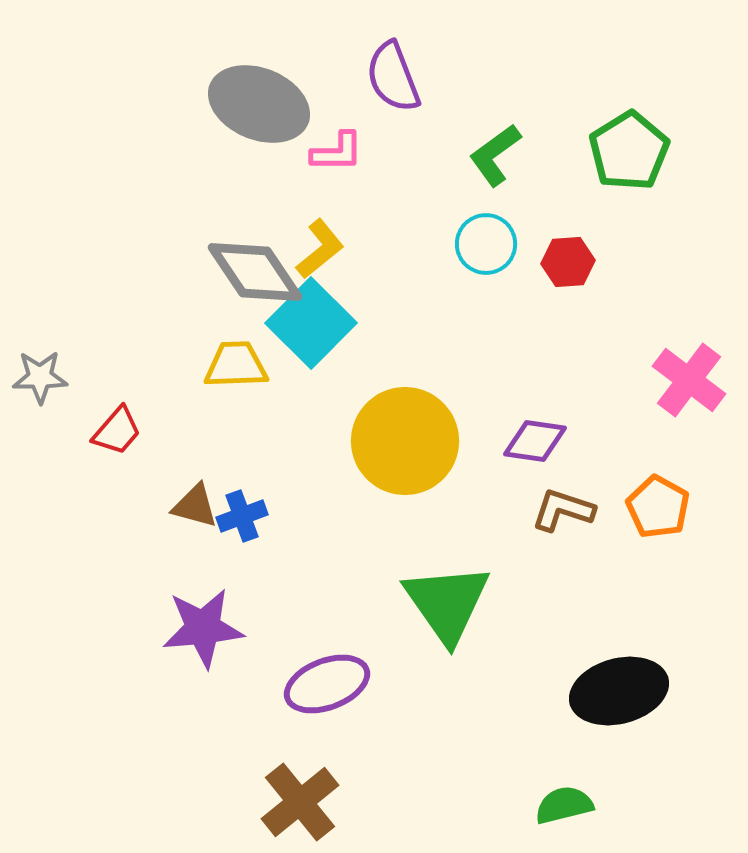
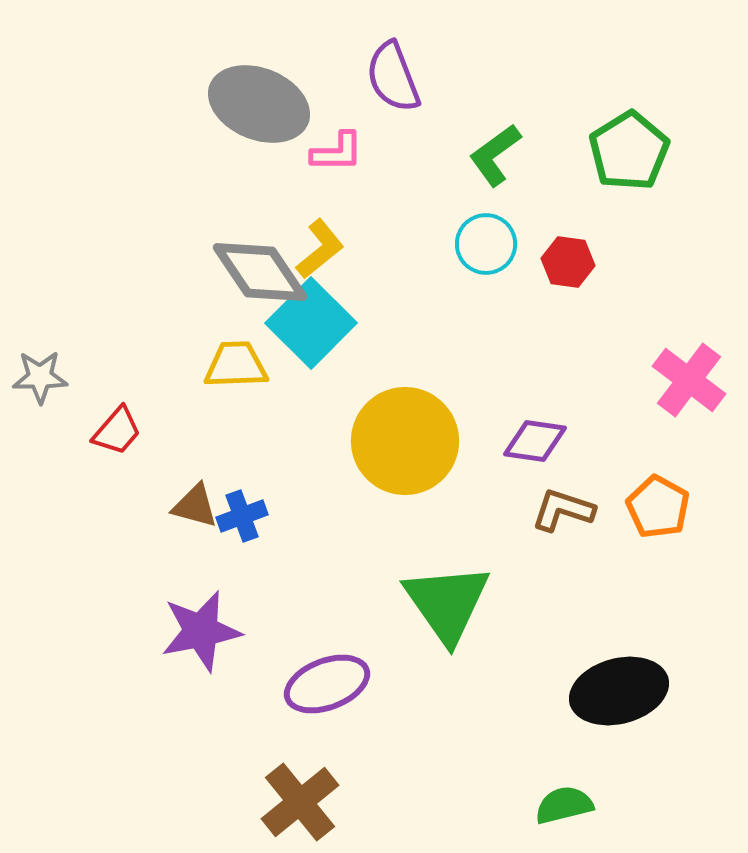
red hexagon: rotated 12 degrees clockwise
gray diamond: moved 5 px right
purple star: moved 2 px left, 3 px down; rotated 6 degrees counterclockwise
